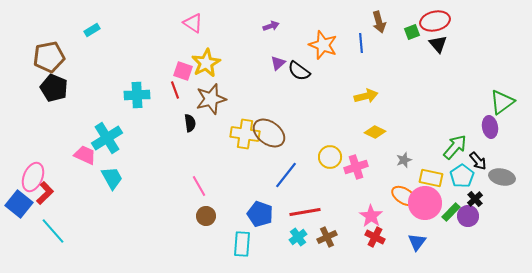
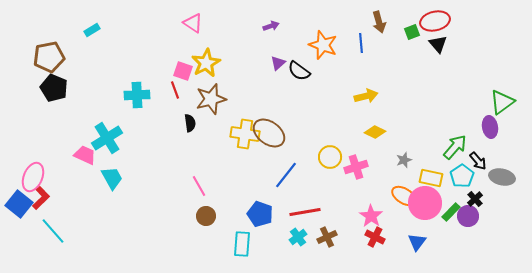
red L-shape at (45, 193): moved 4 px left, 5 px down
